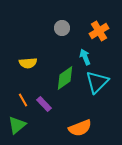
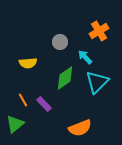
gray circle: moved 2 px left, 14 px down
cyan arrow: rotated 21 degrees counterclockwise
green triangle: moved 2 px left, 1 px up
